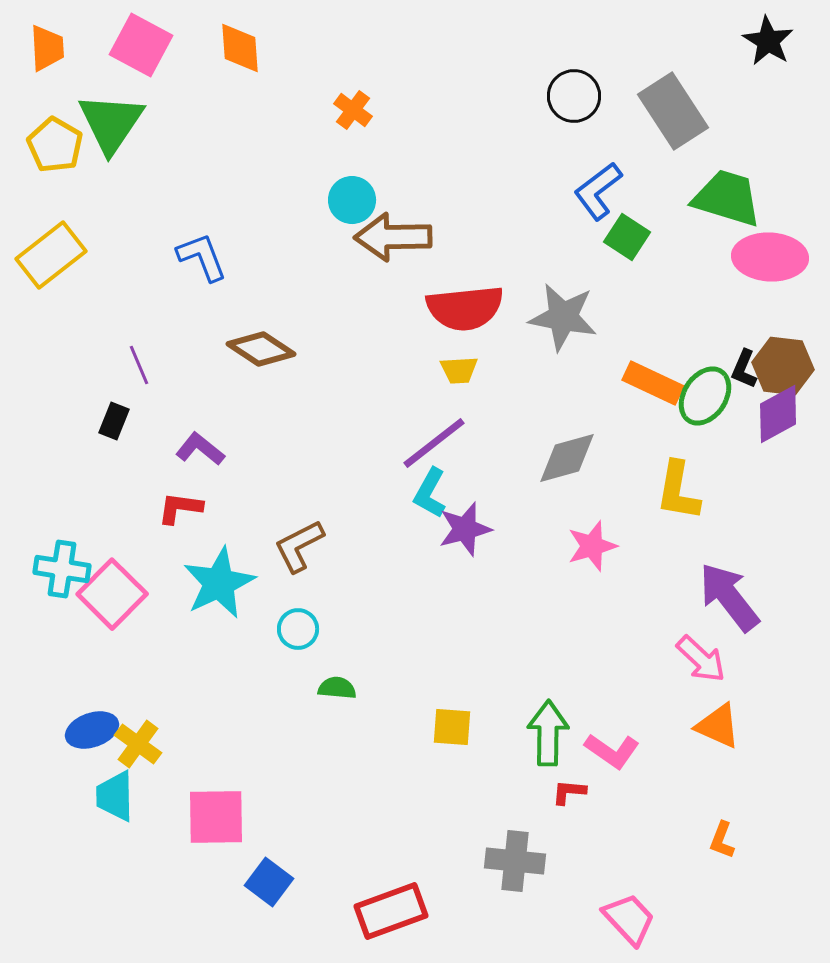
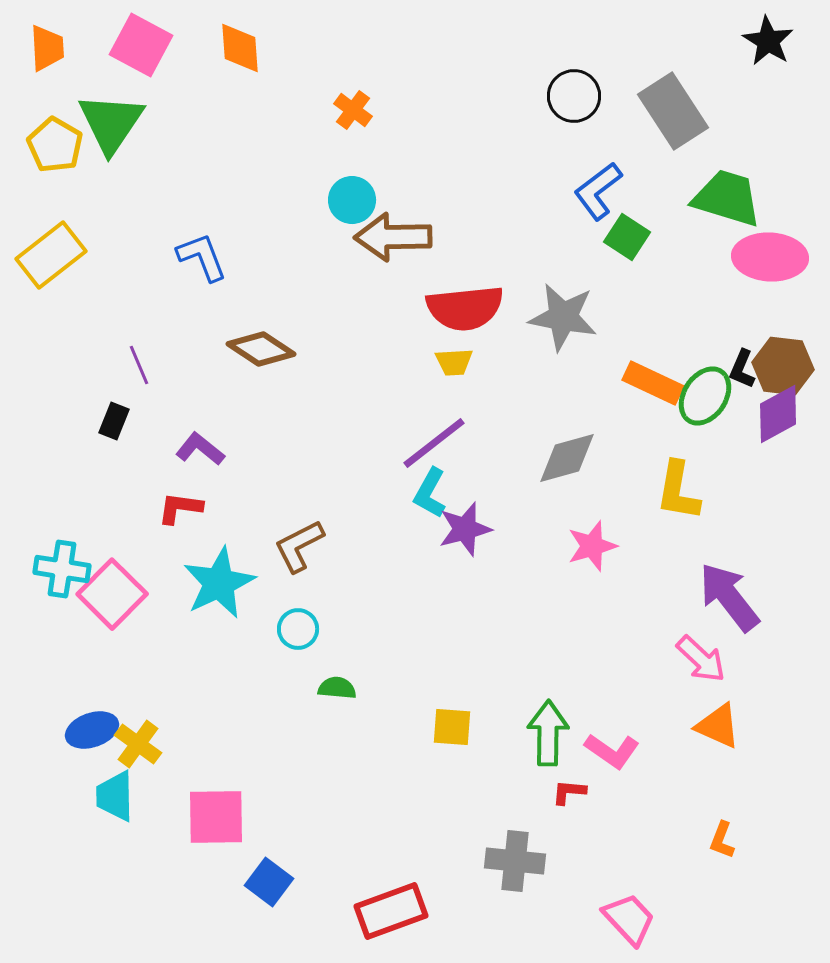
black L-shape at (744, 369): moved 2 px left
yellow trapezoid at (459, 370): moved 5 px left, 8 px up
